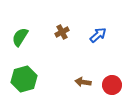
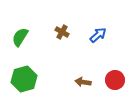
brown cross: rotated 32 degrees counterclockwise
red circle: moved 3 px right, 5 px up
